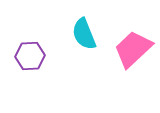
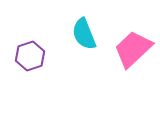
purple hexagon: rotated 16 degrees counterclockwise
